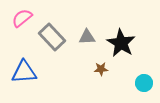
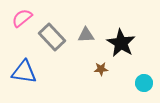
gray triangle: moved 1 px left, 2 px up
blue triangle: rotated 12 degrees clockwise
